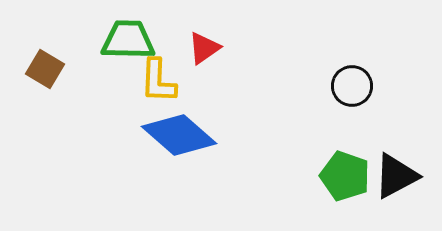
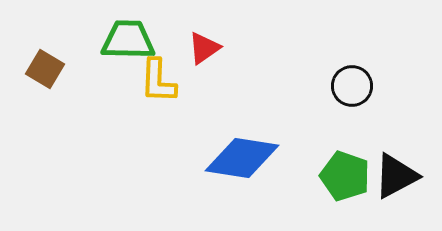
blue diamond: moved 63 px right, 23 px down; rotated 32 degrees counterclockwise
